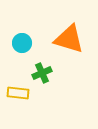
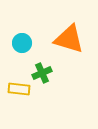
yellow rectangle: moved 1 px right, 4 px up
